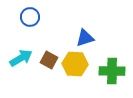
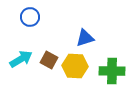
cyan arrow: moved 1 px down
yellow hexagon: moved 2 px down
